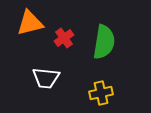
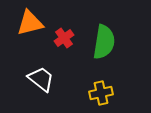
white trapezoid: moved 5 px left, 1 px down; rotated 148 degrees counterclockwise
